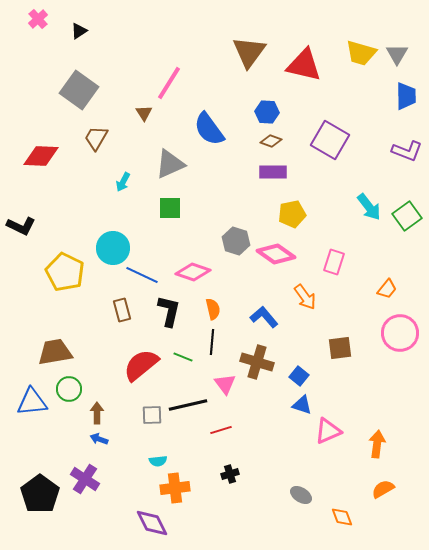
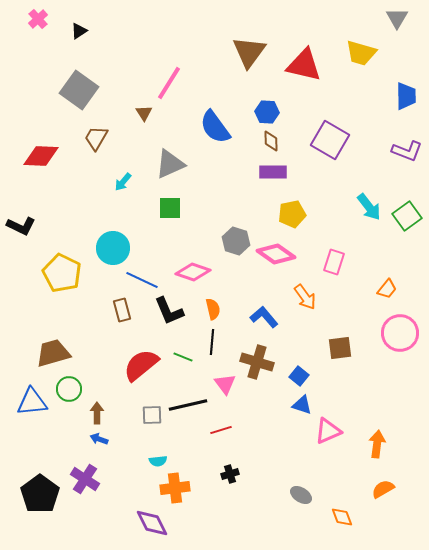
gray triangle at (397, 54): moved 36 px up
blue semicircle at (209, 129): moved 6 px right, 2 px up
brown diamond at (271, 141): rotated 70 degrees clockwise
cyan arrow at (123, 182): rotated 12 degrees clockwise
yellow pentagon at (65, 272): moved 3 px left, 1 px down
blue line at (142, 275): moved 5 px down
black L-shape at (169, 311): rotated 144 degrees clockwise
brown trapezoid at (55, 352): moved 2 px left, 1 px down; rotated 6 degrees counterclockwise
